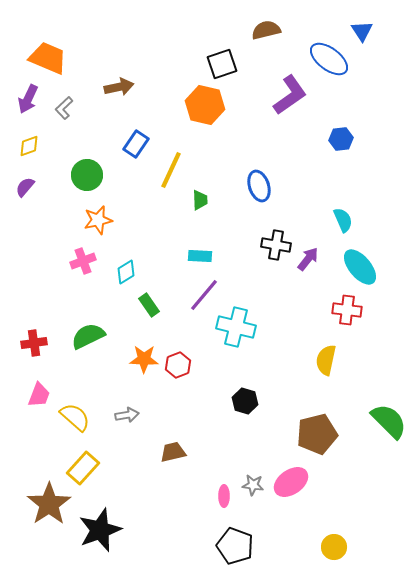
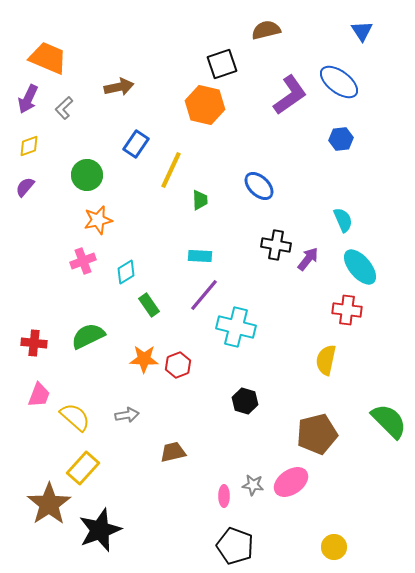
blue ellipse at (329, 59): moved 10 px right, 23 px down
blue ellipse at (259, 186): rotated 28 degrees counterclockwise
red cross at (34, 343): rotated 15 degrees clockwise
